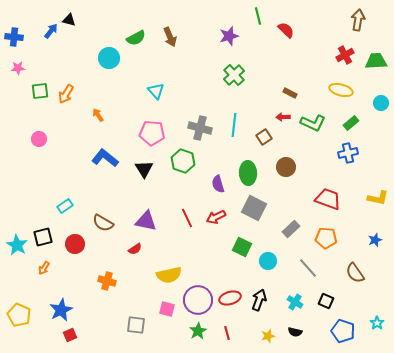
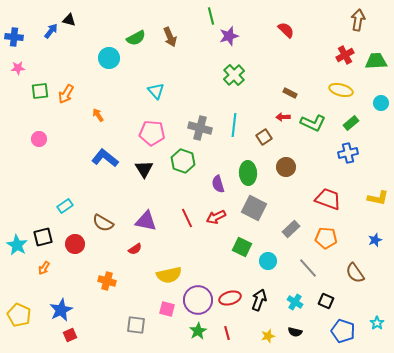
green line at (258, 16): moved 47 px left
